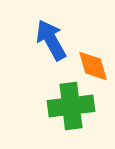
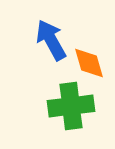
orange diamond: moved 4 px left, 3 px up
